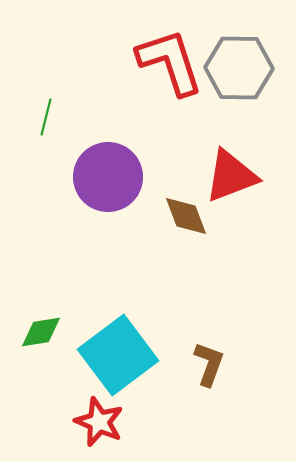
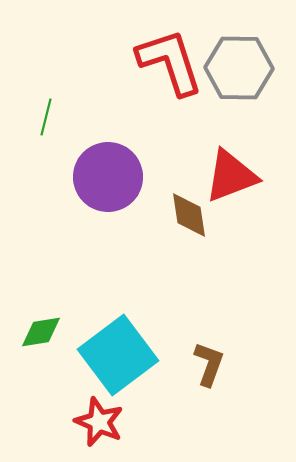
brown diamond: moved 3 px right, 1 px up; rotated 12 degrees clockwise
